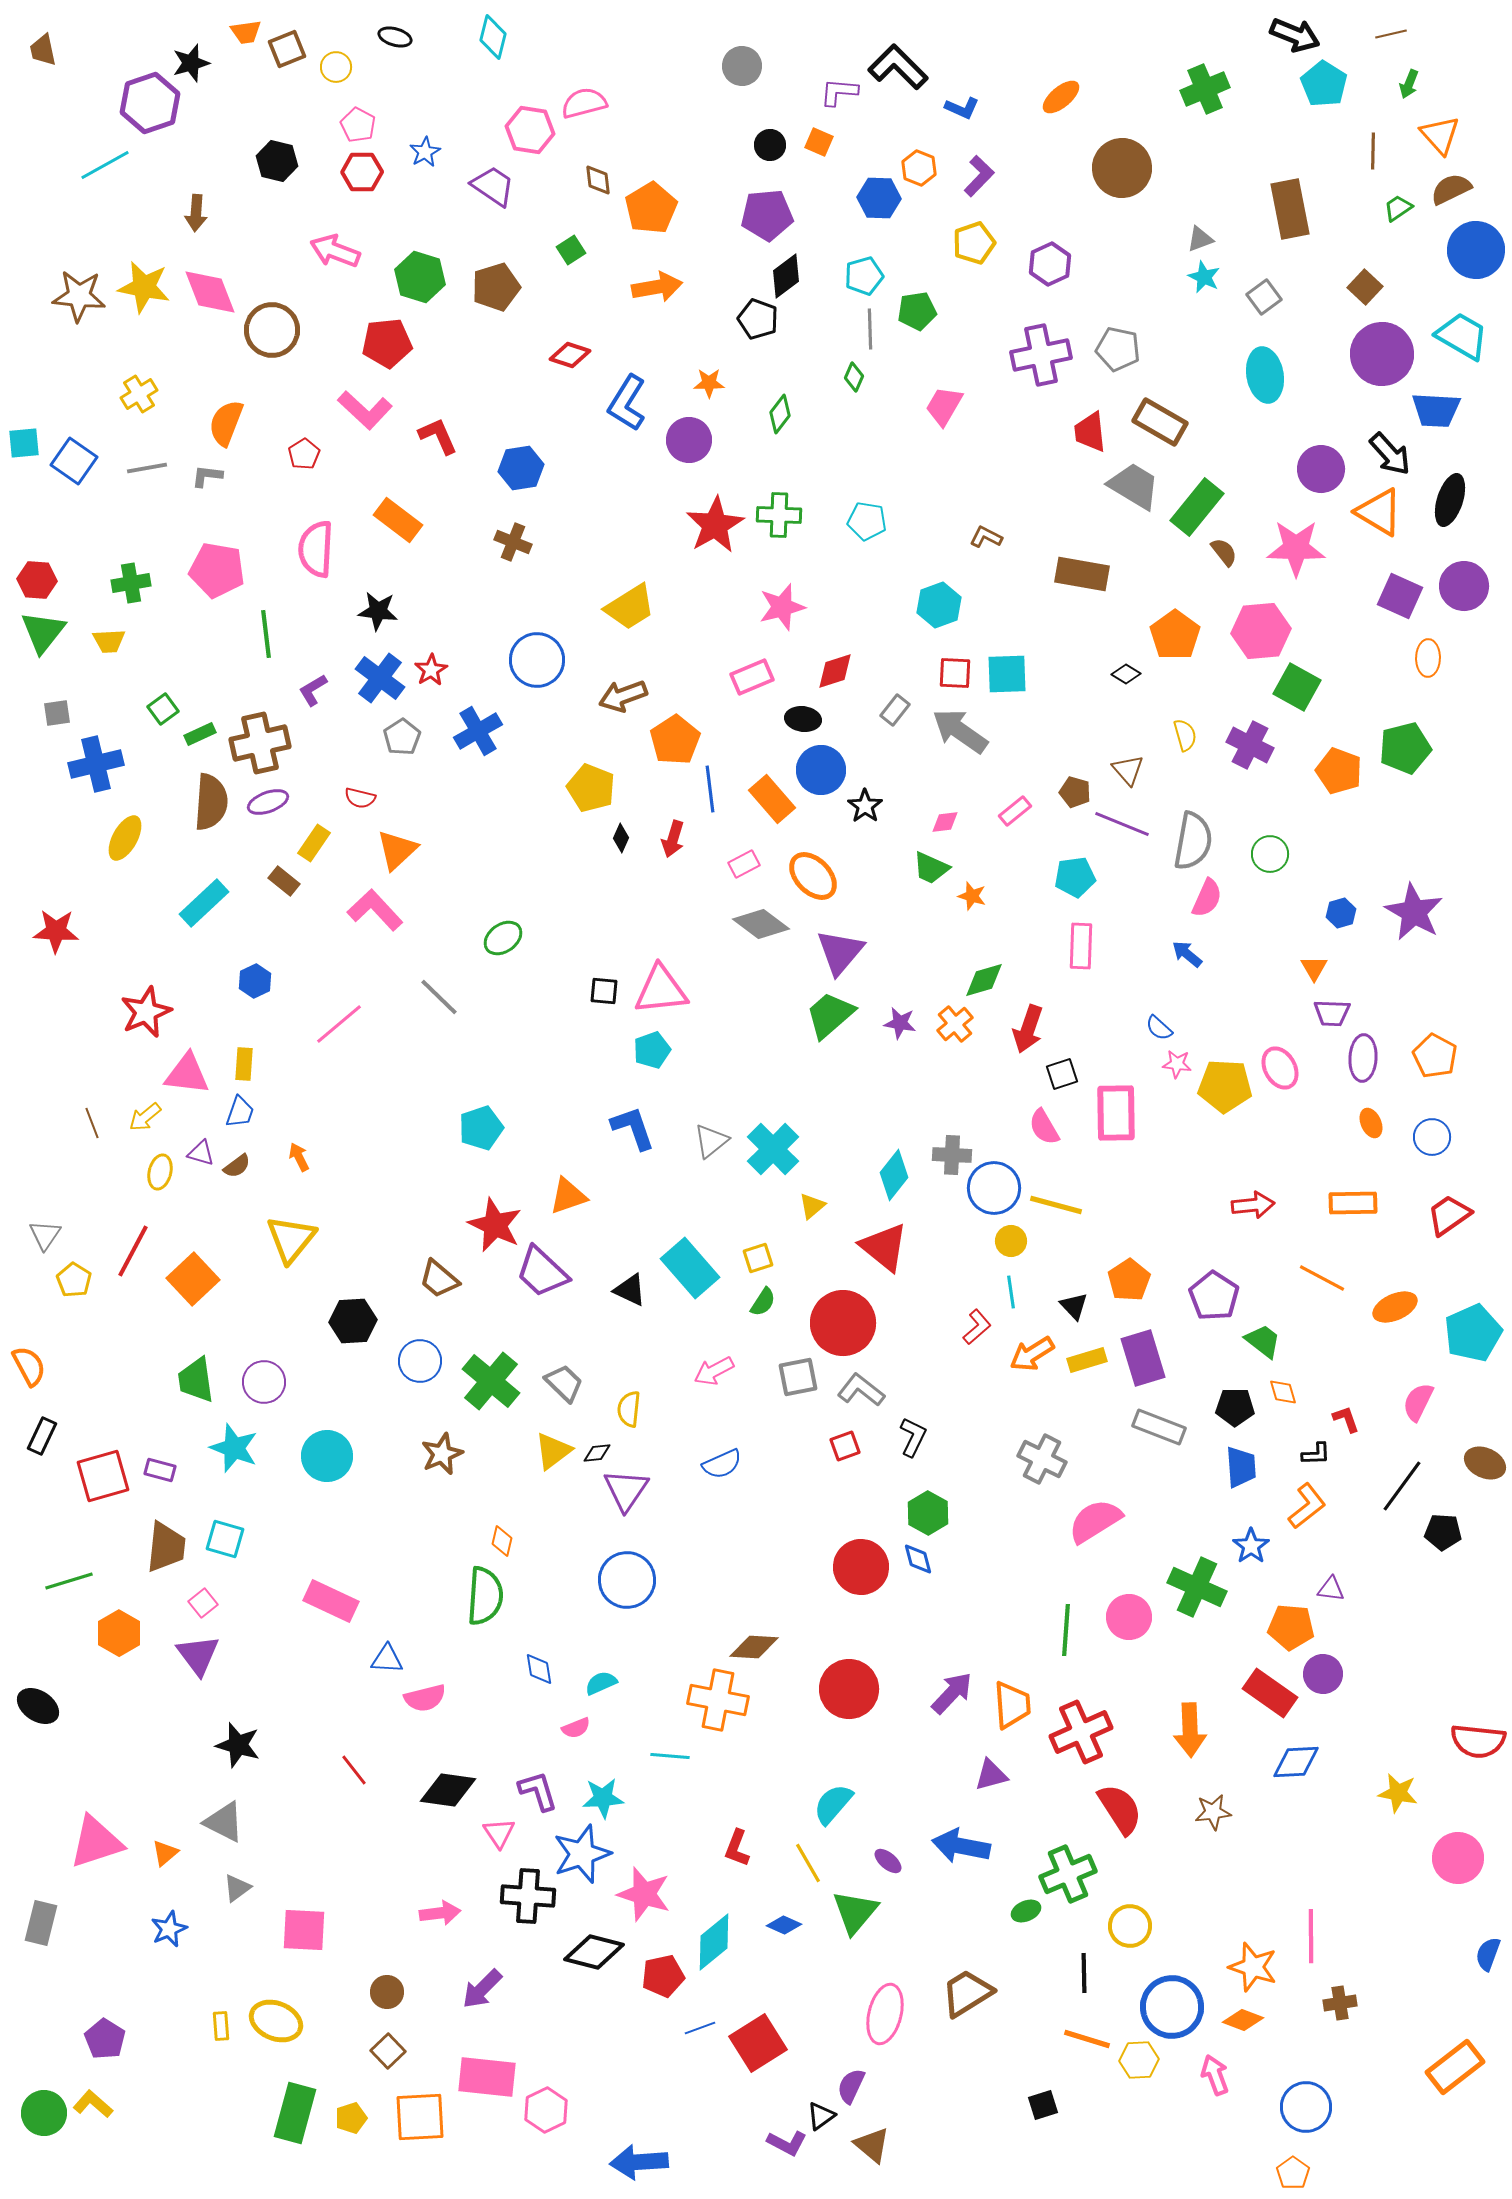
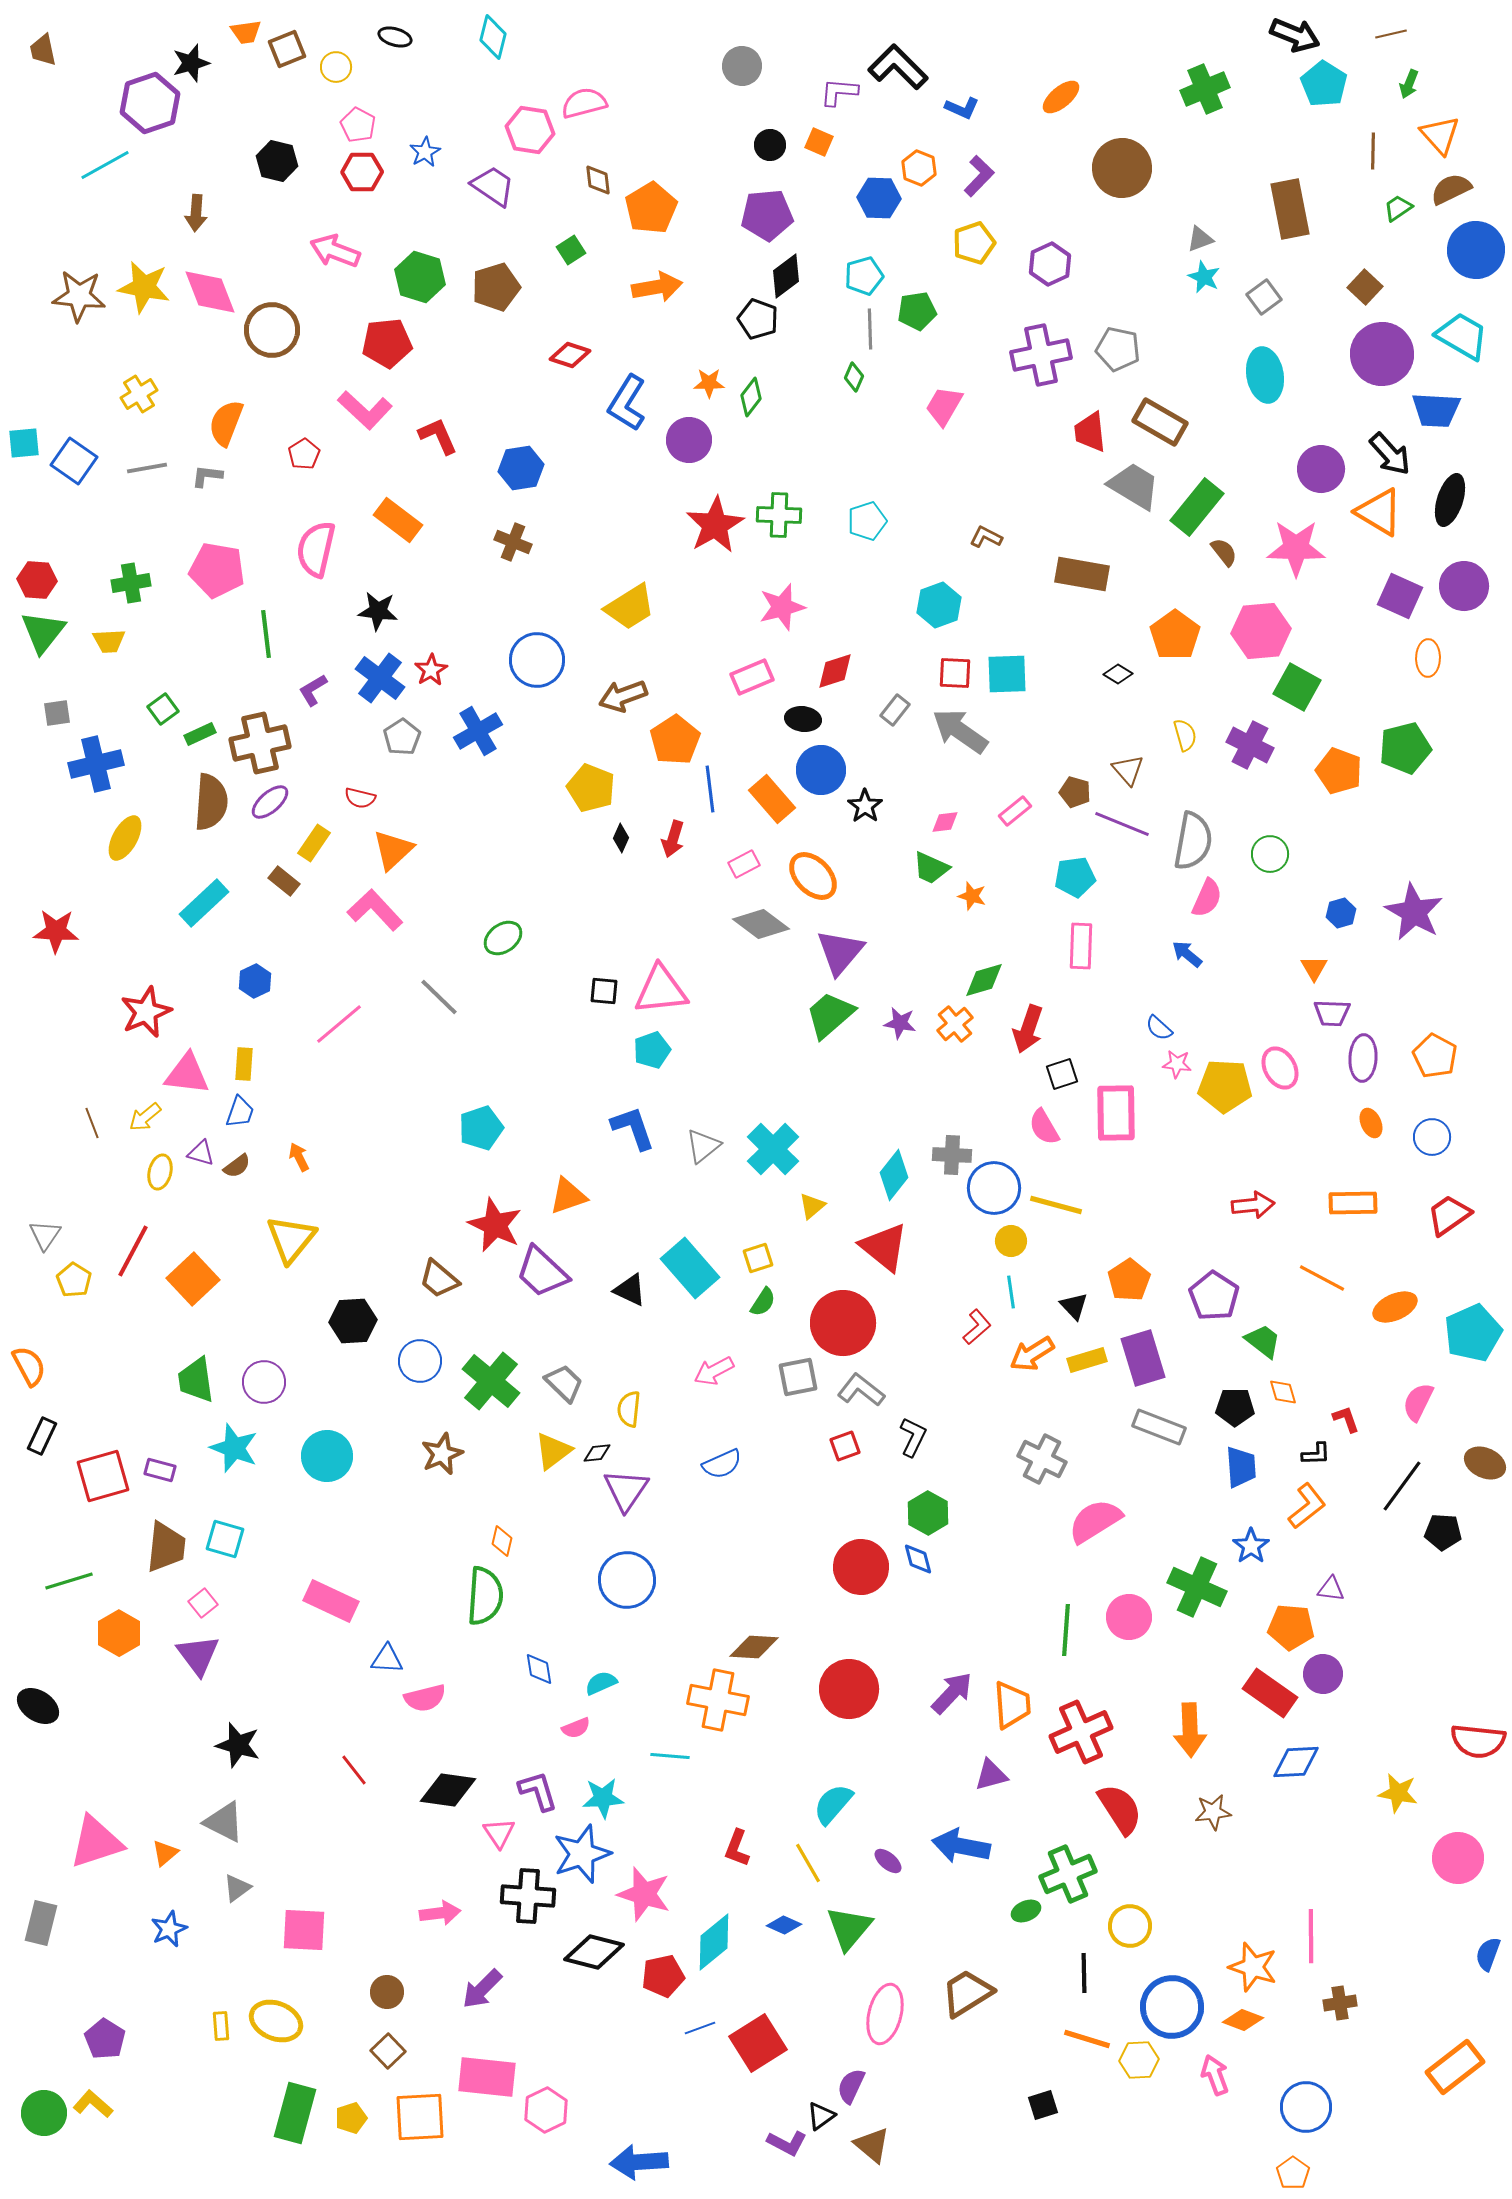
green diamond at (780, 414): moved 29 px left, 17 px up
cyan pentagon at (867, 521): rotated 27 degrees counterclockwise
pink semicircle at (316, 549): rotated 10 degrees clockwise
black diamond at (1126, 674): moved 8 px left
purple ellipse at (268, 802): moved 2 px right; rotated 21 degrees counterclockwise
orange triangle at (397, 850): moved 4 px left
gray triangle at (711, 1141): moved 8 px left, 5 px down
green triangle at (855, 1912): moved 6 px left, 16 px down
